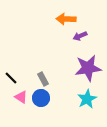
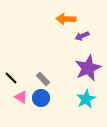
purple arrow: moved 2 px right
purple star: rotated 16 degrees counterclockwise
gray rectangle: rotated 16 degrees counterclockwise
cyan star: moved 1 px left
